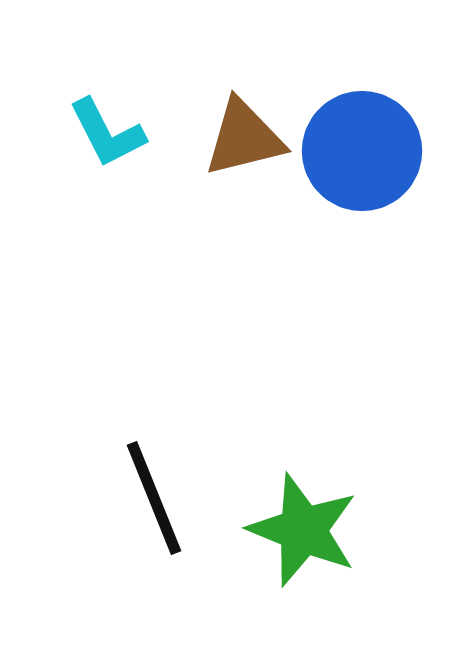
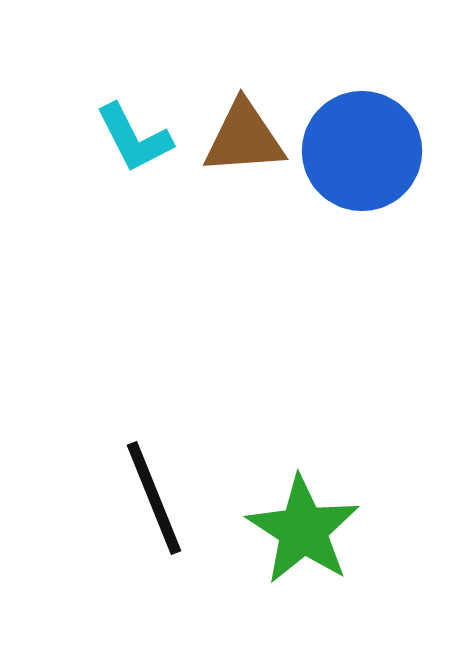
cyan L-shape: moved 27 px right, 5 px down
brown triangle: rotated 10 degrees clockwise
green star: rotated 11 degrees clockwise
